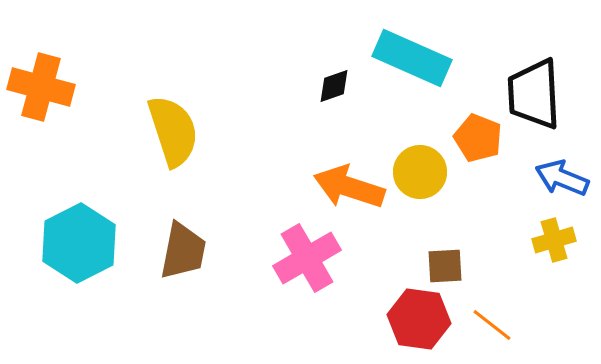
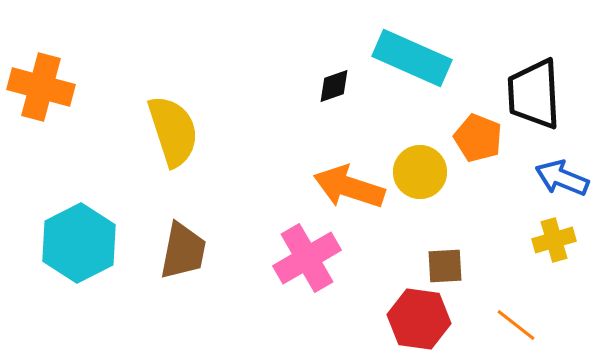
orange line: moved 24 px right
